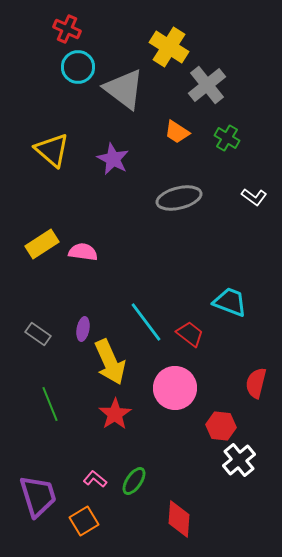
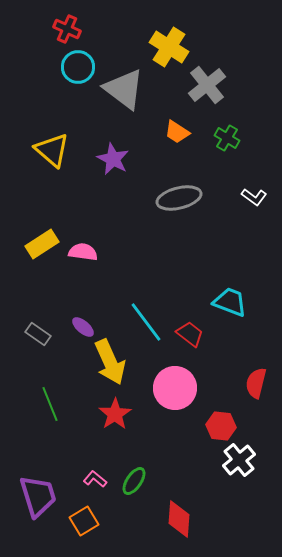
purple ellipse: moved 2 px up; rotated 60 degrees counterclockwise
